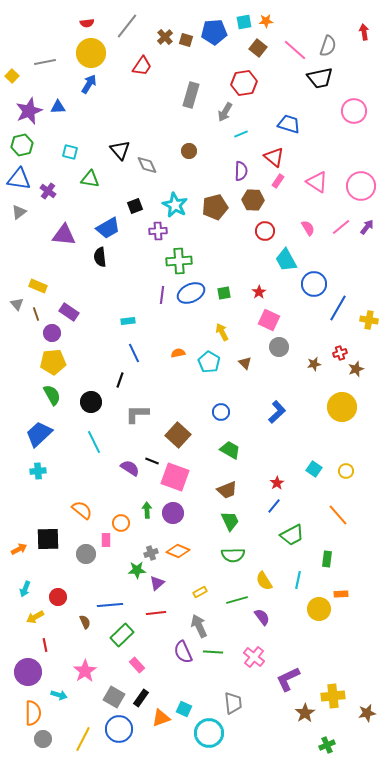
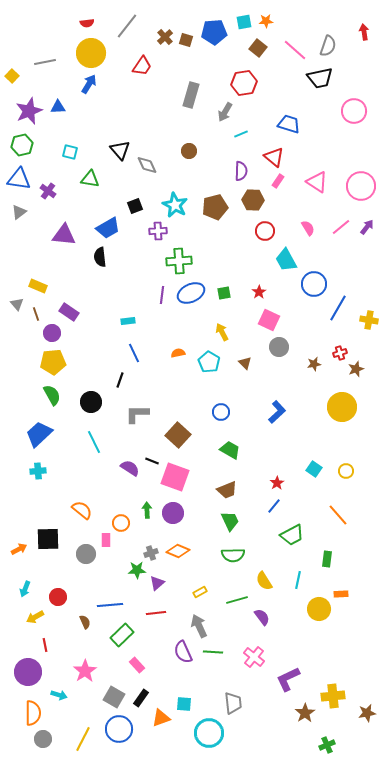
cyan square at (184, 709): moved 5 px up; rotated 21 degrees counterclockwise
